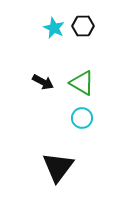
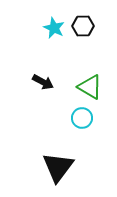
green triangle: moved 8 px right, 4 px down
